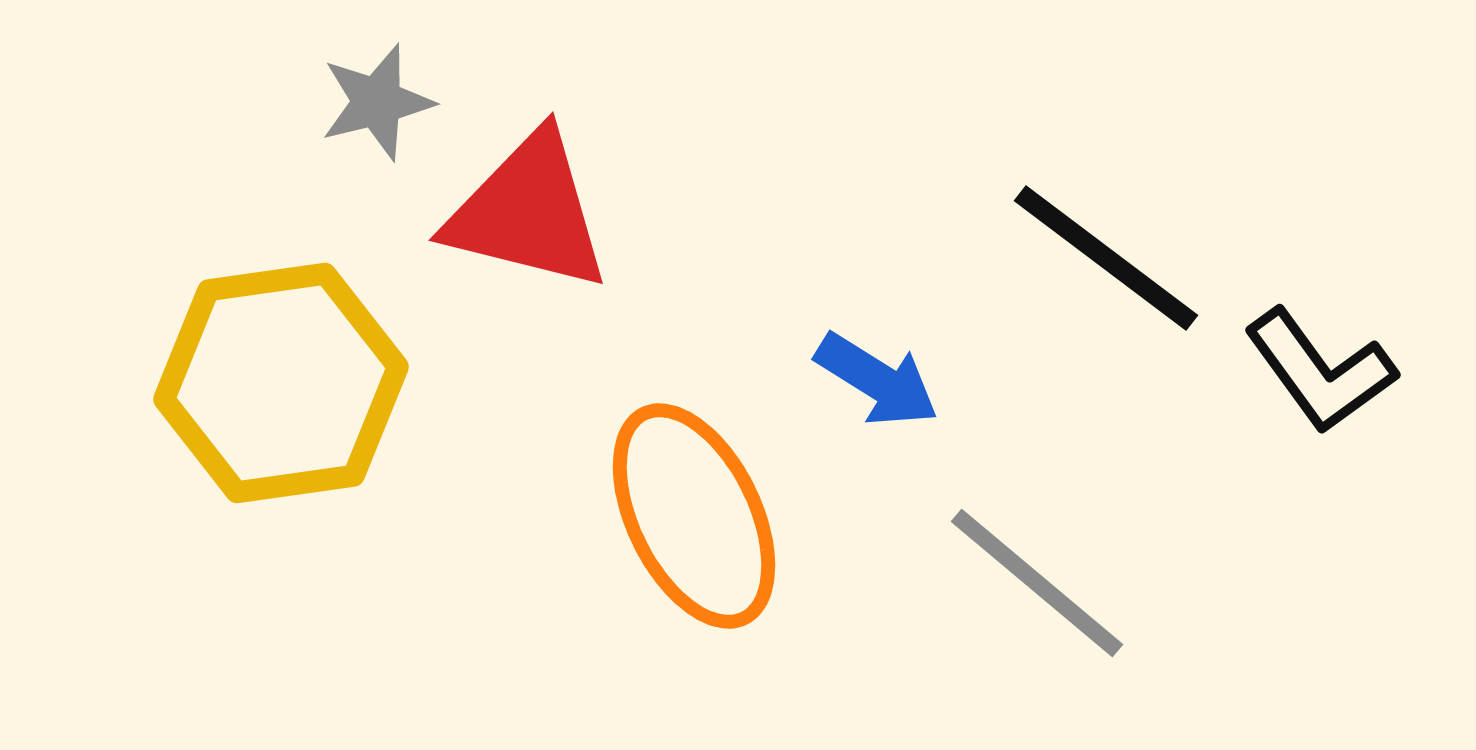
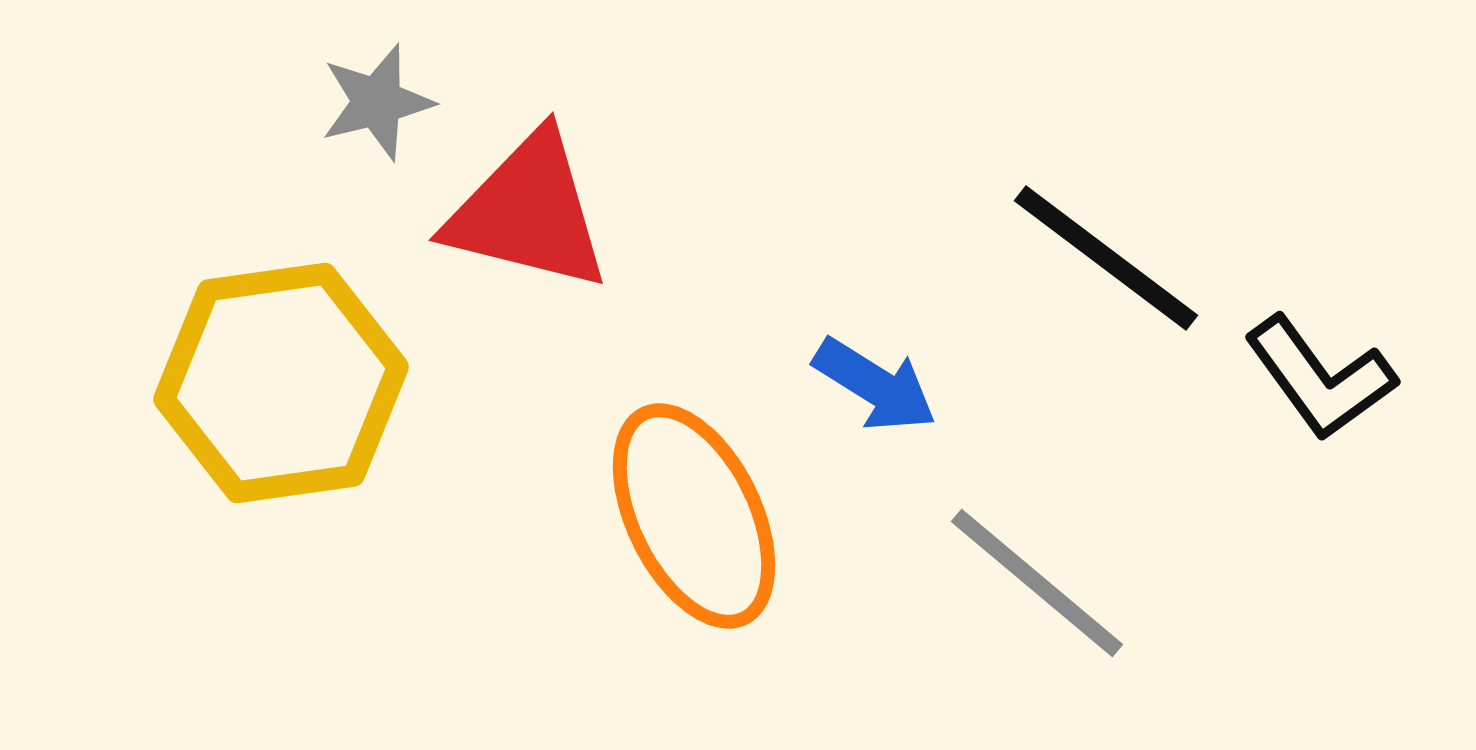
black L-shape: moved 7 px down
blue arrow: moved 2 px left, 5 px down
